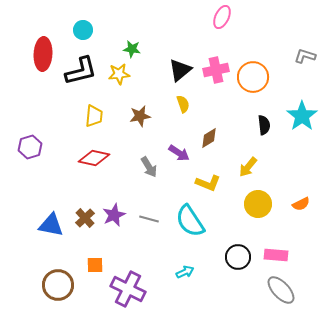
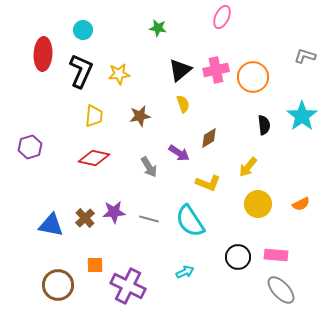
green star: moved 26 px right, 21 px up
black L-shape: rotated 52 degrees counterclockwise
purple star: moved 3 px up; rotated 20 degrees clockwise
purple cross: moved 3 px up
